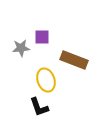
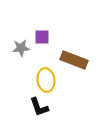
yellow ellipse: rotated 10 degrees clockwise
